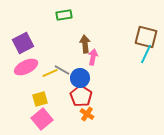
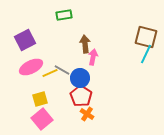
purple square: moved 2 px right, 3 px up
pink ellipse: moved 5 px right
